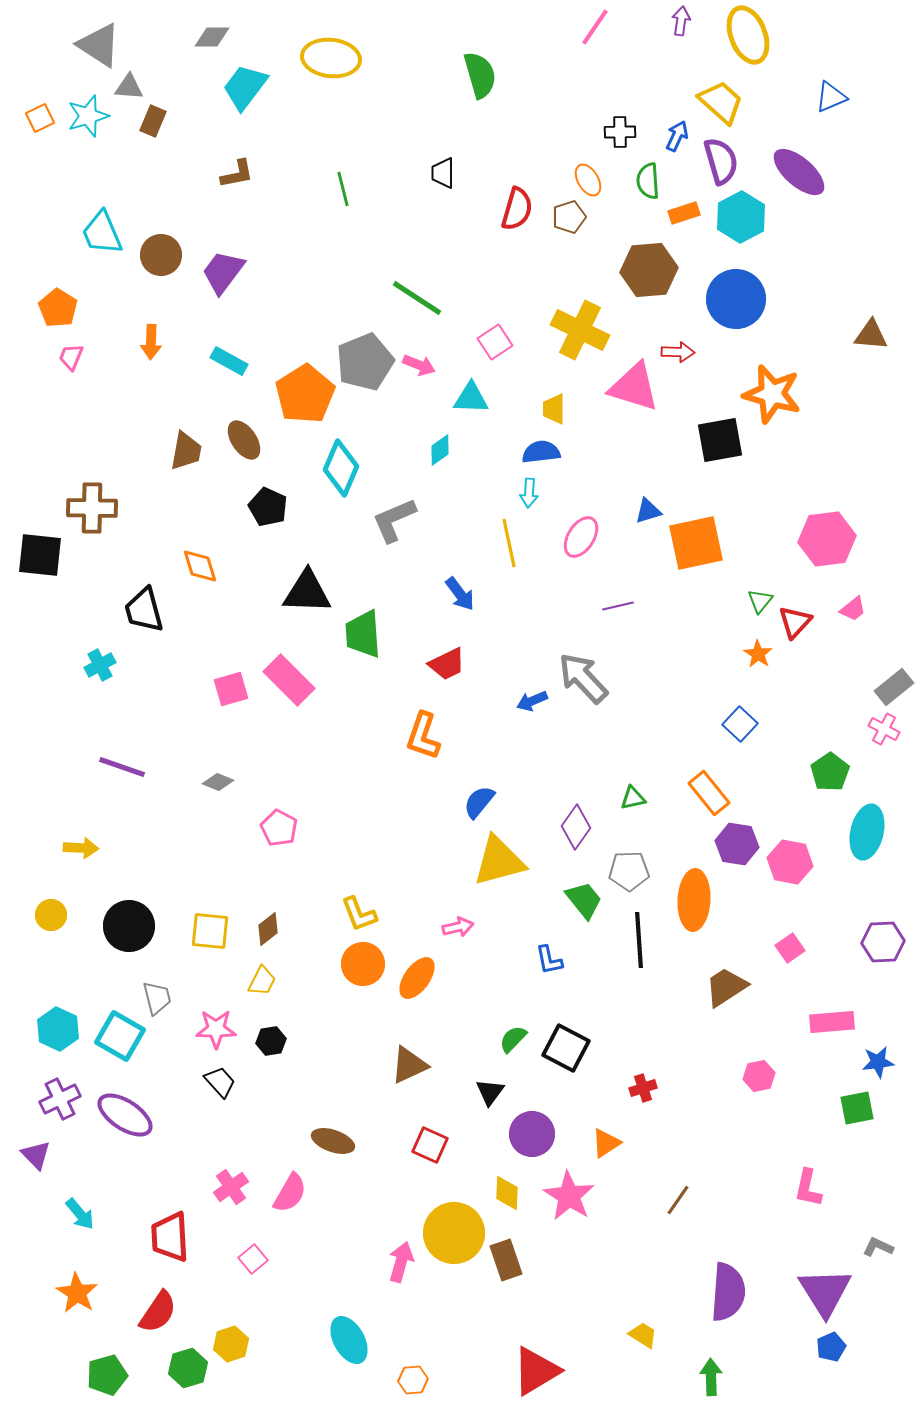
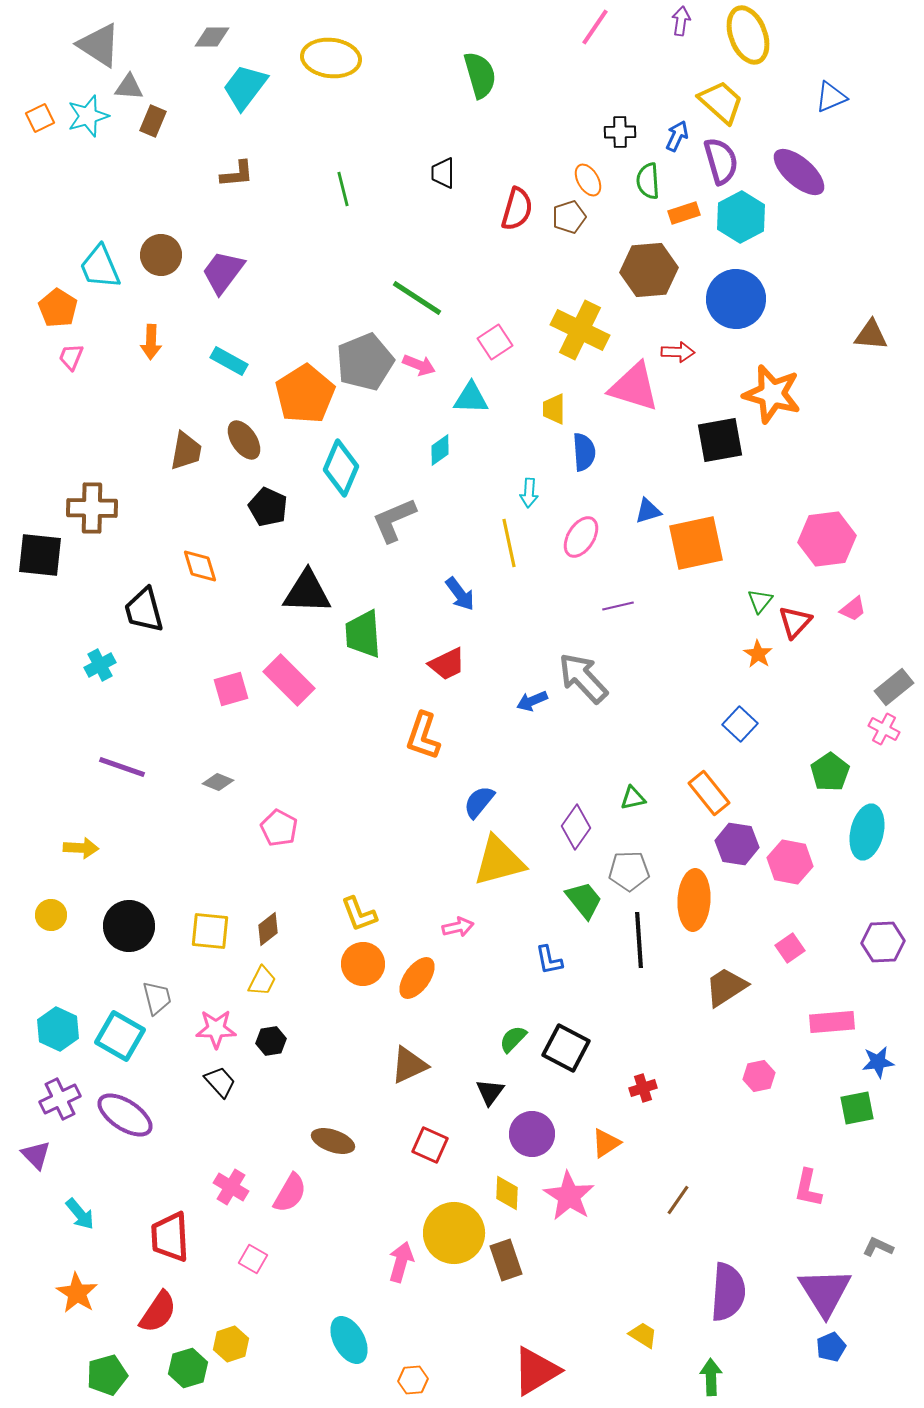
brown L-shape at (237, 174): rotated 6 degrees clockwise
cyan trapezoid at (102, 233): moved 2 px left, 34 px down
blue semicircle at (541, 452): moved 43 px right; rotated 93 degrees clockwise
pink cross at (231, 1187): rotated 24 degrees counterclockwise
pink square at (253, 1259): rotated 20 degrees counterclockwise
